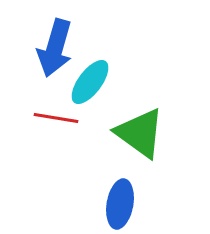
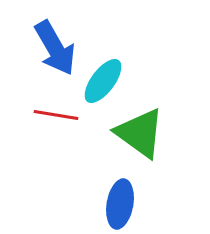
blue arrow: rotated 46 degrees counterclockwise
cyan ellipse: moved 13 px right, 1 px up
red line: moved 3 px up
